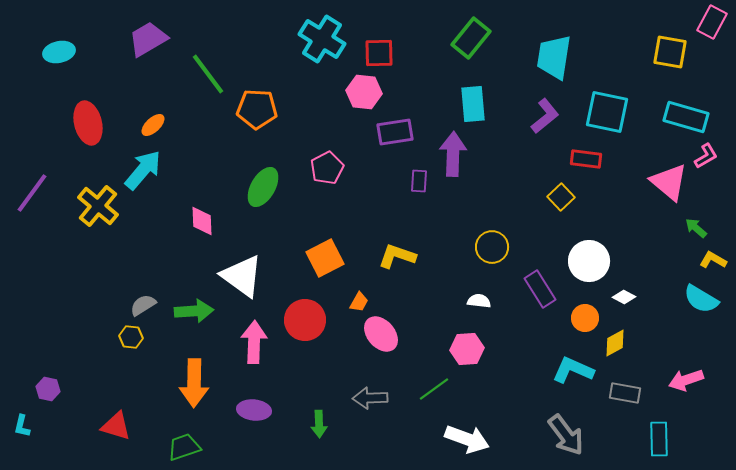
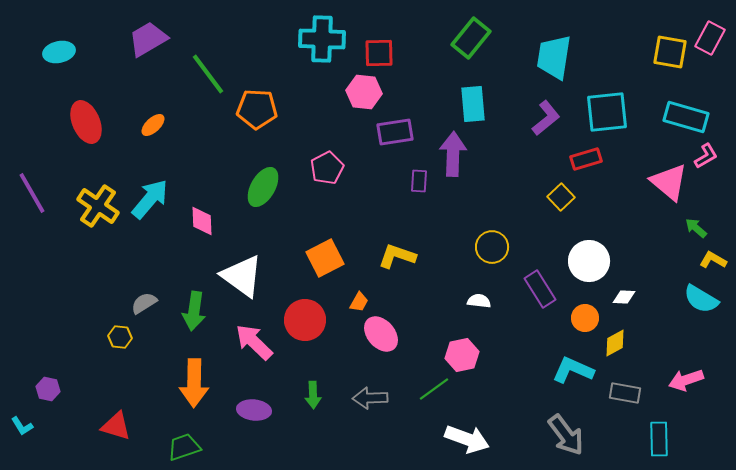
pink rectangle at (712, 22): moved 2 px left, 16 px down
cyan cross at (322, 39): rotated 30 degrees counterclockwise
cyan square at (607, 112): rotated 18 degrees counterclockwise
purple L-shape at (545, 116): moved 1 px right, 2 px down
red ellipse at (88, 123): moved 2 px left, 1 px up; rotated 9 degrees counterclockwise
red rectangle at (586, 159): rotated 24 degrees counterclockwise
cyan arrow at (143, 170): moved 7 px right, 29 px down
purple line at (32, 193): rotated 66 degrees counterclockwise
yellow cross at (98, 206): rotated 6 degrees counterclockwise
white diamond at (624, 297): rotated 25 degrees counterclockwise
gray semicircle at (143, 305): moved 1 px right, 2 px up
green arrow at (194, 311): rotated 102 degrees clockwise
yellow hexagon at (131, 337): moved 11 px left
pink arrow at (254, 342): rotated 48 degrees counterclockwise
pink hexagon at (467, 349): moved 5 px left, 6 px down; rotated 8 degrees counterclockwise
green arrow at (319, 424): moved 6 px left, 29 px up
cyan L-shape at (22, 426): rotated 45 degrees counterclockwise
